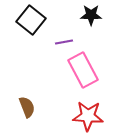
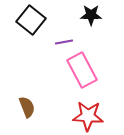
pink rectangle: moved 1 px left
